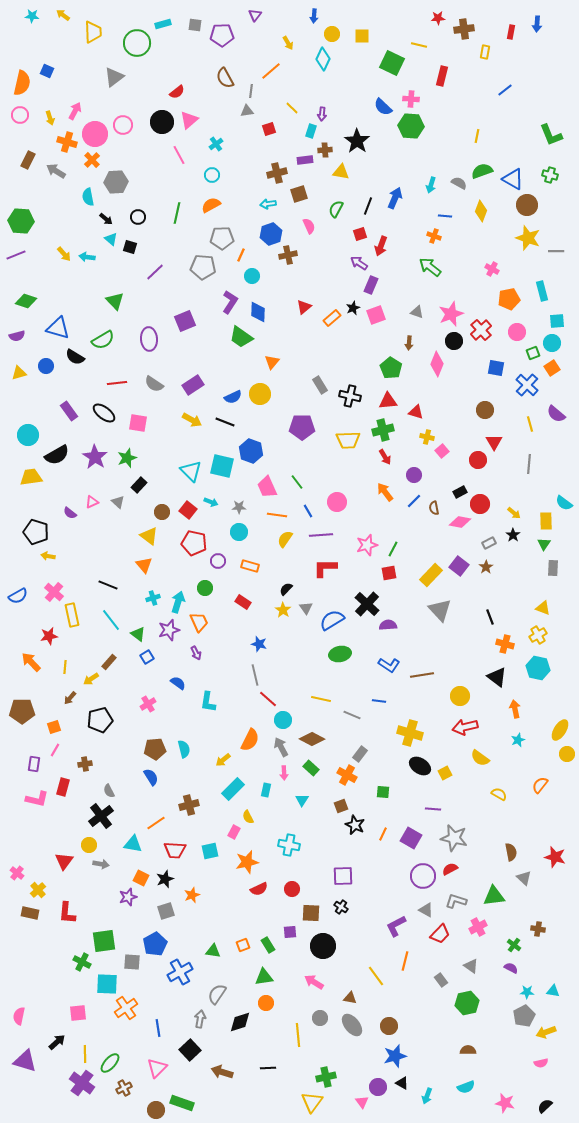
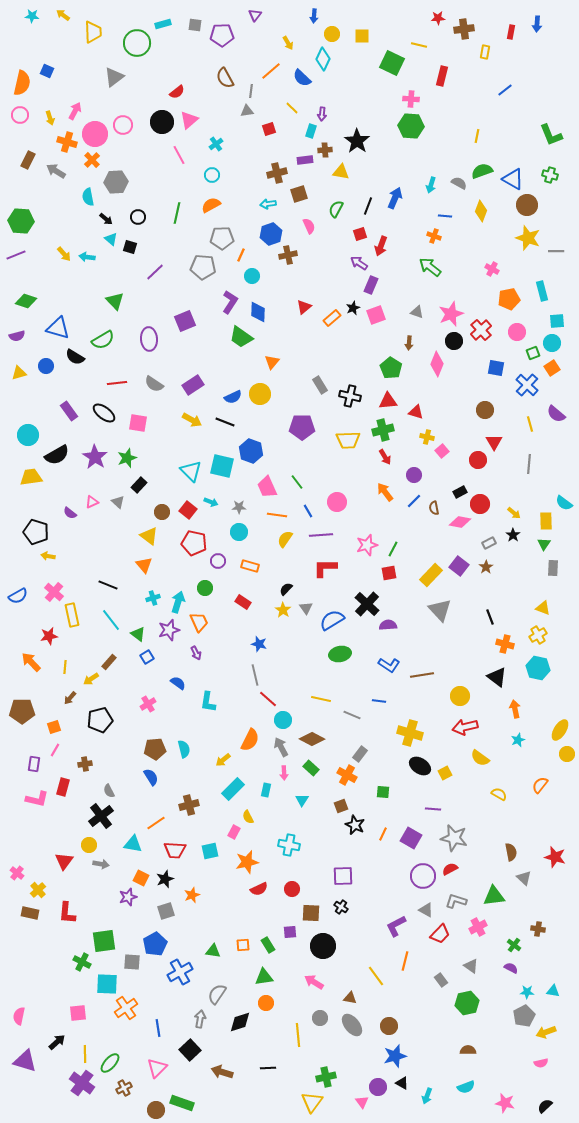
blue semicircle at (383, 107): moved 81 px left, 29 px up
orange square at (243, 945): rotated 16 degrees clockwise
